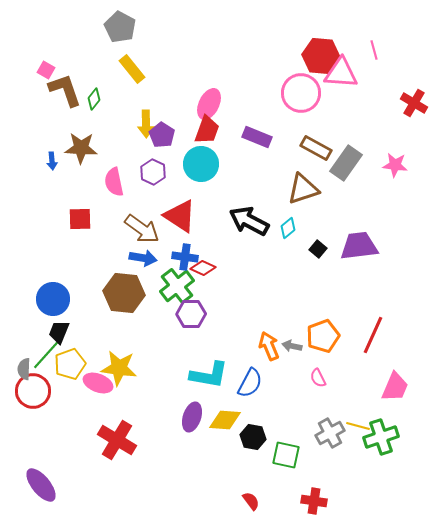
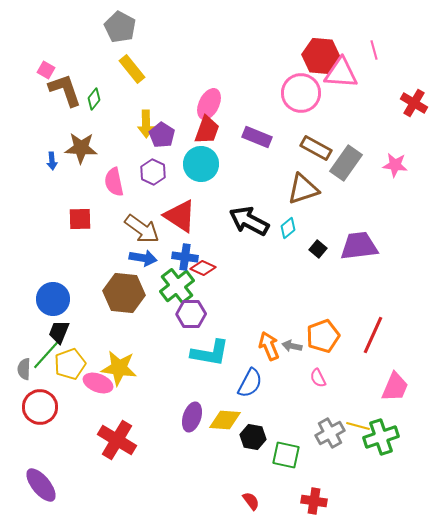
cyan L-shape at (209, 375): moved 1 px right, 22 px up
red circle at (33, 391): moved 7 px right, 16 px down
